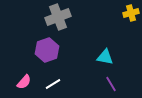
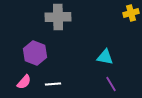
gray cross: rotated 20 degrees clockwise
purple hexagon: moved 12 px left, 3 px down; rotated 20 degrees counterclockwise
white line: rotated 28 degrees clockwise
